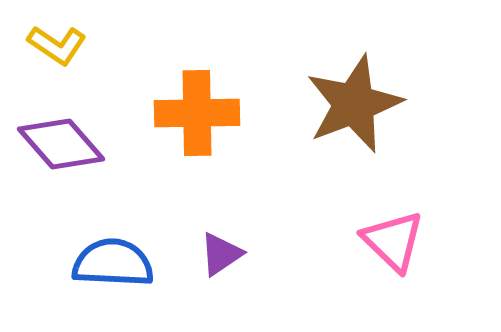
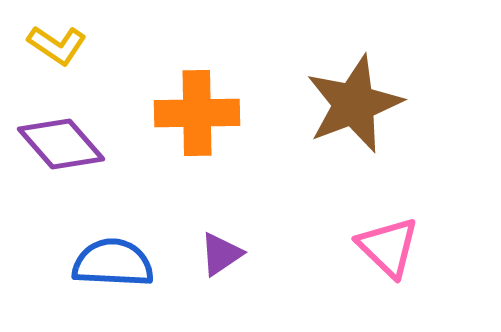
pink triangle: moved 5 px left, 6 px down
